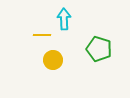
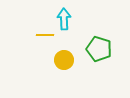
yellow line: moved 3 px right
yellow circle: moved 11 px right
